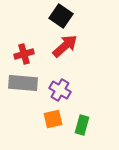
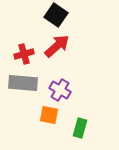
black square: moved 5 px left, 1 px up
red arrow: moved 8 px left
orange square: moved 4 px left, 4 px up; rotated 24 degrees clockwise
green rectangle: moved 2 px left, 3 px down
